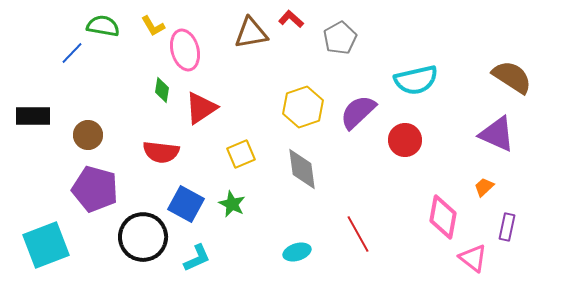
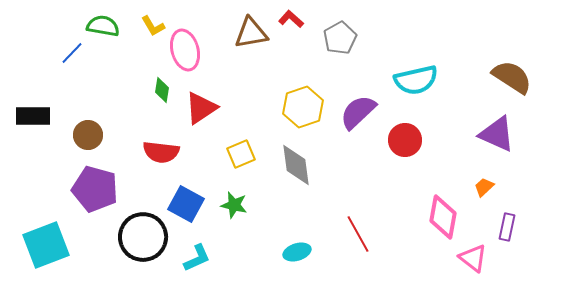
gray diamond: moved 6 px left, 4 px up
green star: moved 2 px right, 1 px down; rotated 12 degrees counterclockwise
